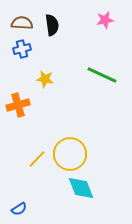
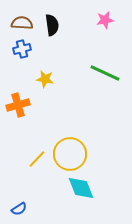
green line: moved 3 px right, 2 px up
